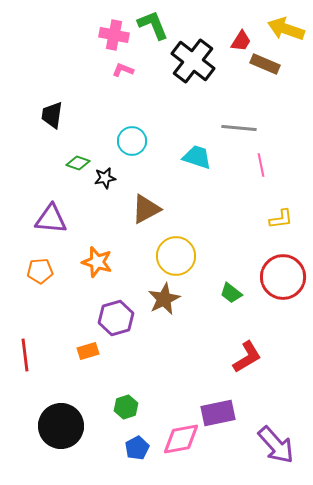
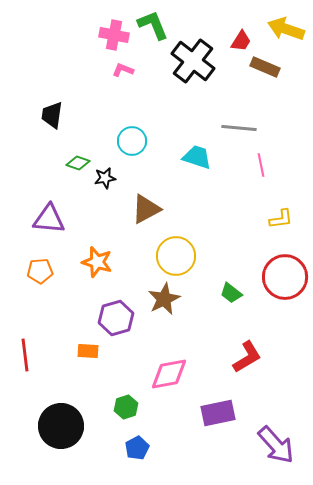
brown rectangle: moved 3 px down
purple triangle: moved 2 px left
red circle: moved 2 px right
orange rectangle: rotated 20 degrees clockwise
pink diamond: moved 12 px left, 65 px up
